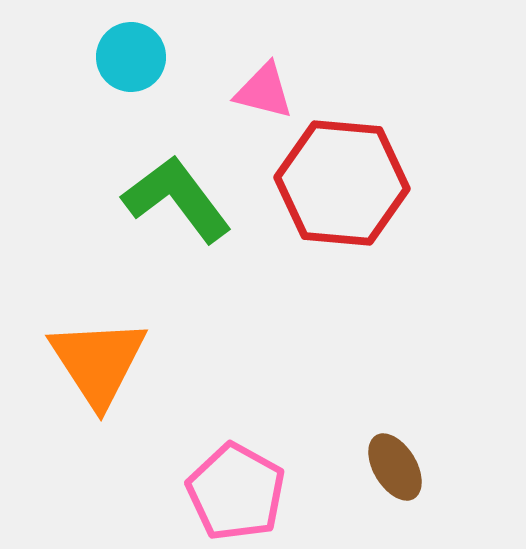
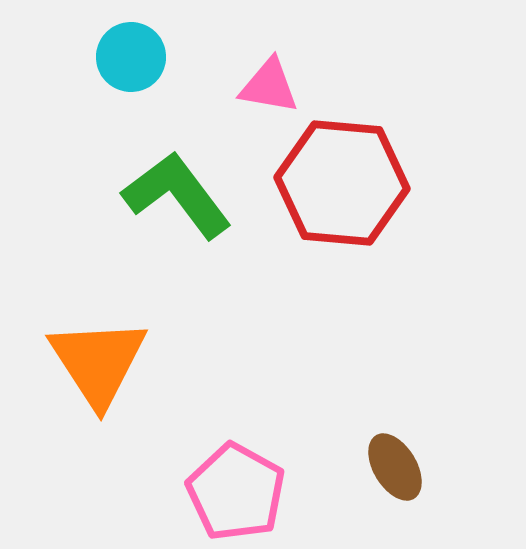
pink triangle: moved 5 px right, 5 px up; rotated 4 degrees counterclockwise
green L-shape: moved 4 px up
